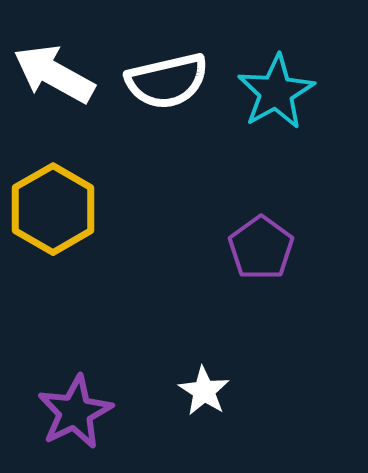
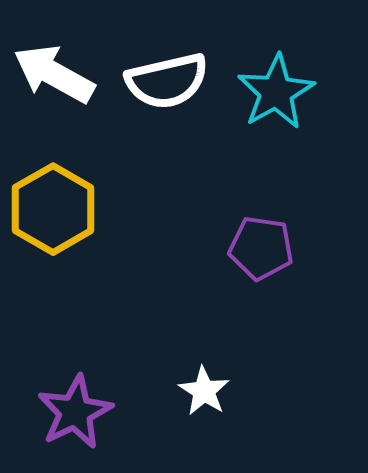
purple pentagon: rotated 28 degrees counterclockwise
